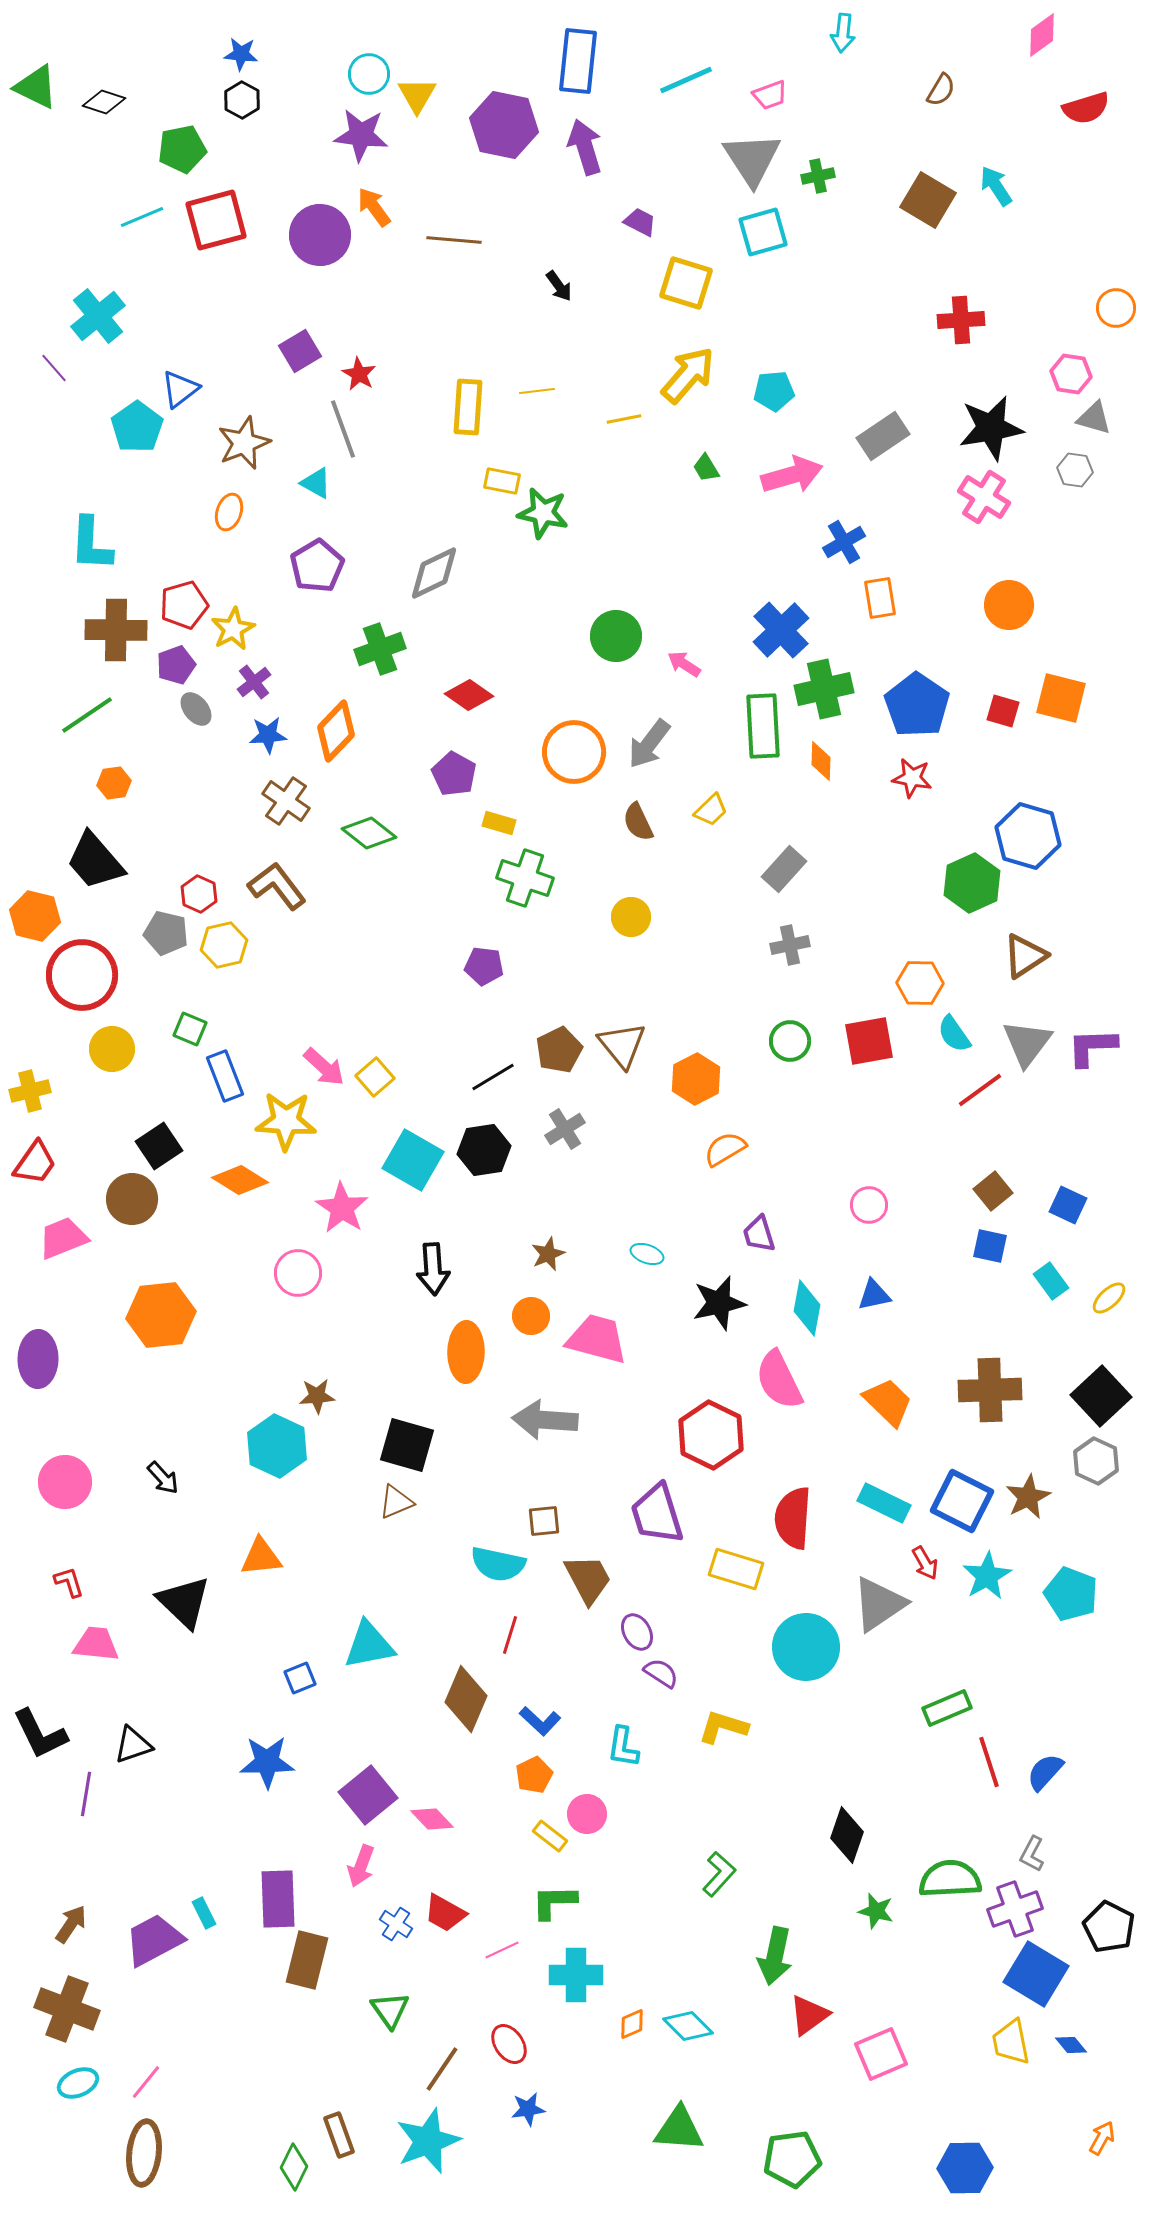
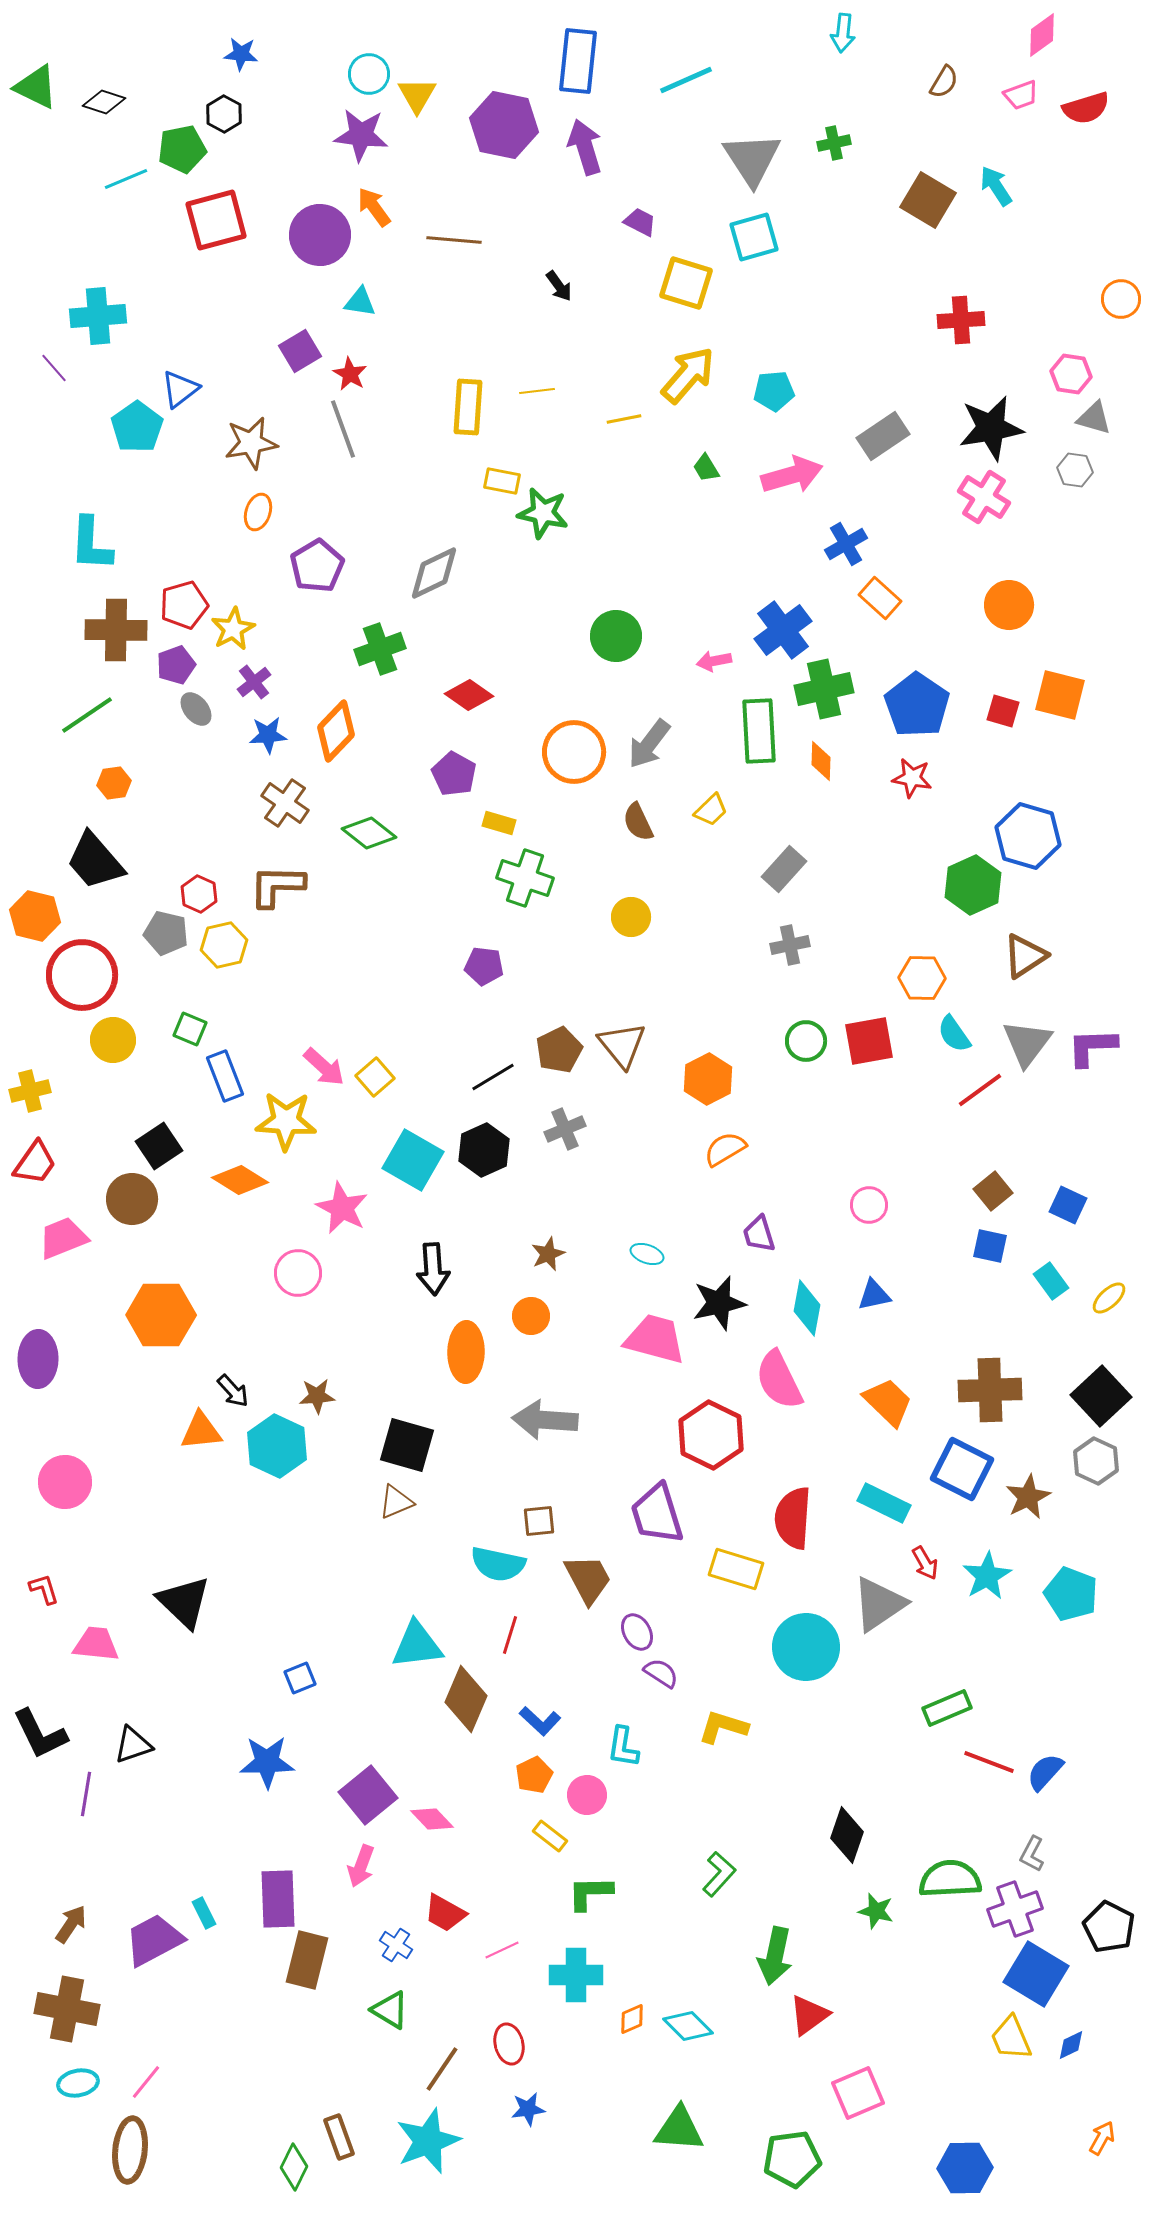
brown semicircle at (941, 90): moved 3 px right, 8 px up
pink trapezoid at (770, 95): moved 251 px right
black hexagon at (242, 100): moved 18 px left, 14 px down
green cross at (818, 176): moved 16 px right, 33 px up
cyan line at (142, 217): moved 16 px left, 38 px up
cyan square at (763, 232): moved 9 px left, 5 px down
orange circle at (1116, 308): moved 5 px right, 9 px up
cyan cross at (98, 316): rotated 34 degrees clockwise
red star at (359, 374): moved 9 px left
brown star at (244, 443): moved 7 px right; rotated 12 degrees clockwise
cyan triangle at (316, 483): moved 44 px right, 181 px up; rotated 20 degrees counterclockwise
orange ellipse at (229, 512): moved 29 px right
blue cross at (844, 542): moved 2 px right, 2 px down
orange rectangle at (880, 598): rotated 39 degrees counterclockwise
blue cross at (781, 630): moved 2 px right; rotated 6 degrees clockwise
pink arrow at (684, 664): moved 30 px right, 3 px up; rotated 44 degrees counterclockwise
orange square at (1061, 698): moved 1 px left, 3 px up
green rectangle at (763, 726): moved 4 px left, 5 px down
brown cross at (286, 801): moved 1 px left, 2 px down
green hexagon at (972, 883): moved 1 px right, 2 px down
brown L-shape at (277, 886): rotated 52 degrees counterclockwise
orange hexagon at (920, 983): moved 2 px right, 5 px up
green circle at (790, 1041): moved 16 px right
yellow circle at (112, 1049): moved 1 px right, 9 px up
orange hexagon at (696, 1079): moved 12 px right
gray cross at (565, 1129): rotated 9 degrees clockwise
black hexagon at (484, 1150): rotated 15 degrees counterclockwise
pink star at (342, 1208): rotated 6 degrees counterclockwise
orange hexagon at (161, 1315): rotated 6 degrees clockwise
pink trapezoid at (597, 1339): moved 58 px right
black arrow at (163, 1478): moved 70 px right, 87 px up
blue square at (962, 1501): moved 32 px up
brown square at (544, 1521): moved 5 px left
orange triangle at (261, 1557): moved 60 px left, 126 px up
red L-shape at (69, 1582): moved 25 px left, 7 px down
cyan triangle at (369, 1645): moved 48 px right; rotated 4 degrees clockwise
red line at (989, 1762): rotated 51 degrees counterclockwise
pink circle at (587, 1814): moved 19 px up
green L-shape at (554, 1902): moved 36 px right, 9 px up
blue cross at (396, 1924): moved 21 px down
brown cross at (67, 2009): rotated 10 degrees counterclockwise
green triangle at (390, 2010): rotated 24 degrees counterclockwise
orange diamond at (632, 2024): moved 5 px up
yellow trapezoid at (1011, 2042): moved 4 px up; rotated 12 degrees counterclockwise
red ellipse at (509, 2044): rotated 21 degrees clockwise
blue diamond at (1071, 2045): rotated 76 degrees counterclockwise
pink square at (881, 2054): moved 23 px left, 39 px down
cyan ellipse at (78, 2083): rotated 12 degrees clockwise
brown rectangle at (339, 2135): moved 2 px down
brown ellipse at (144, 2153): moved 14 px left, 3 px up
